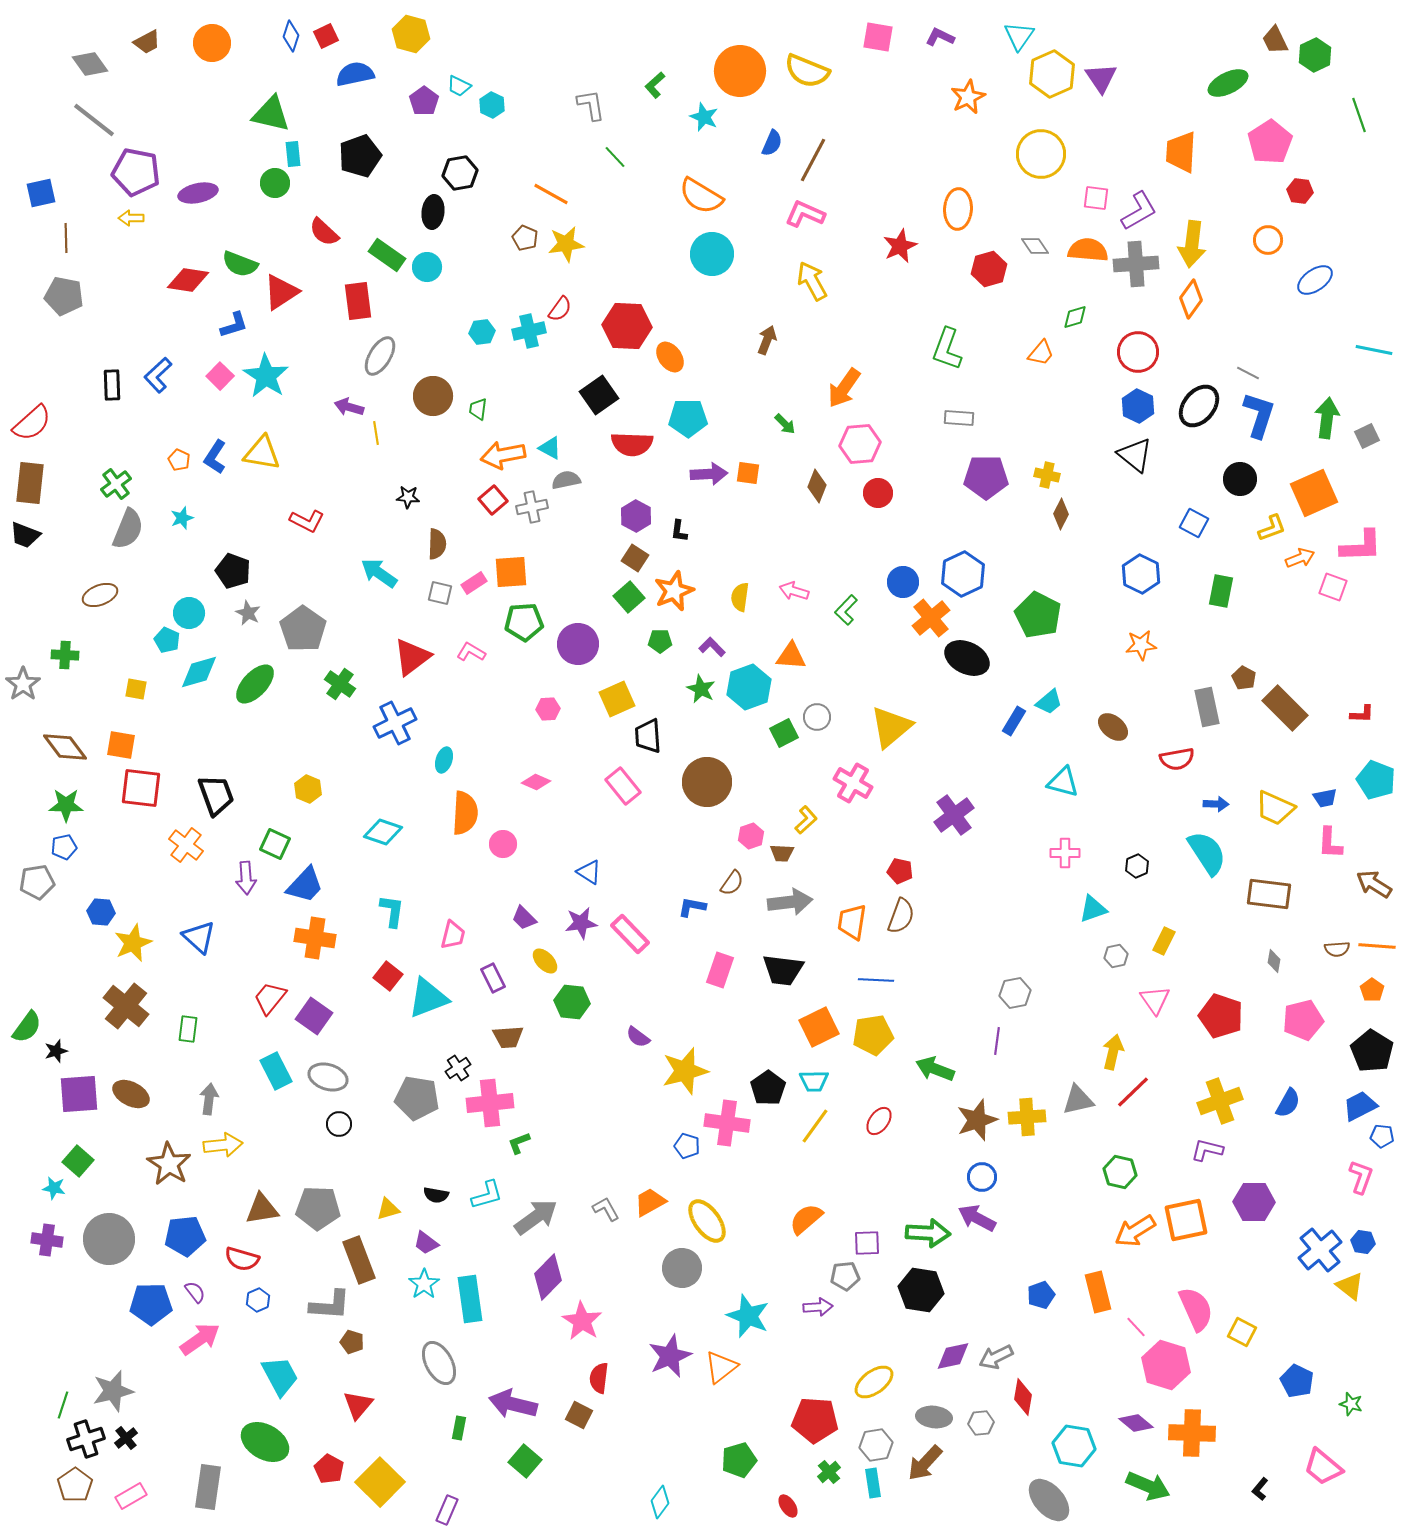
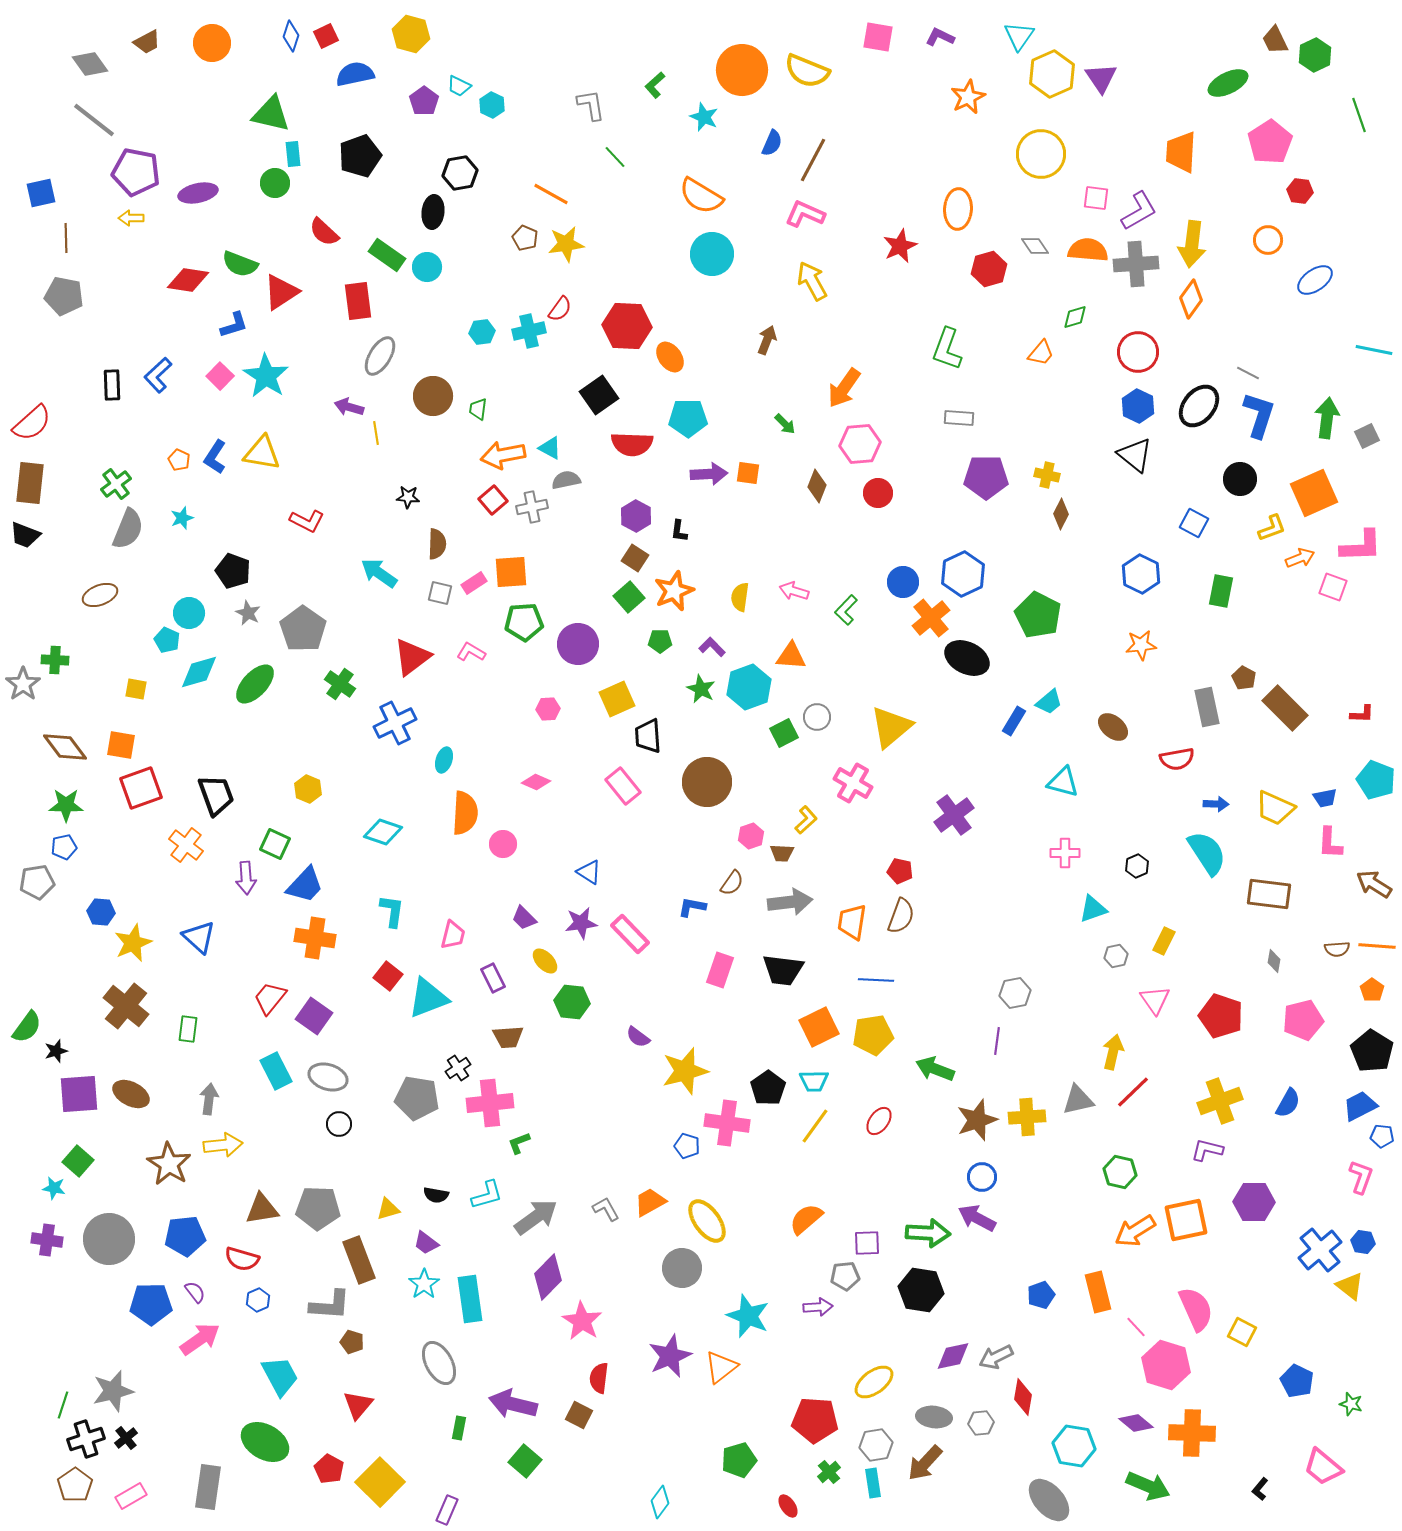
orange circle at (740, 71): moved 2 px right, 1 px up
green cross at (65, 655): moved 10 px left, 5 px down
red square at (141, 788): rotated 27 degrees counterclockwise
